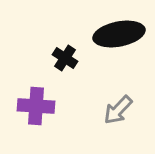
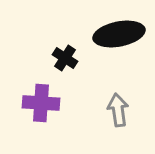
purple cross: moved 5 px right, 3 px up
gray arrow: rotated 128 degrees clockwise
